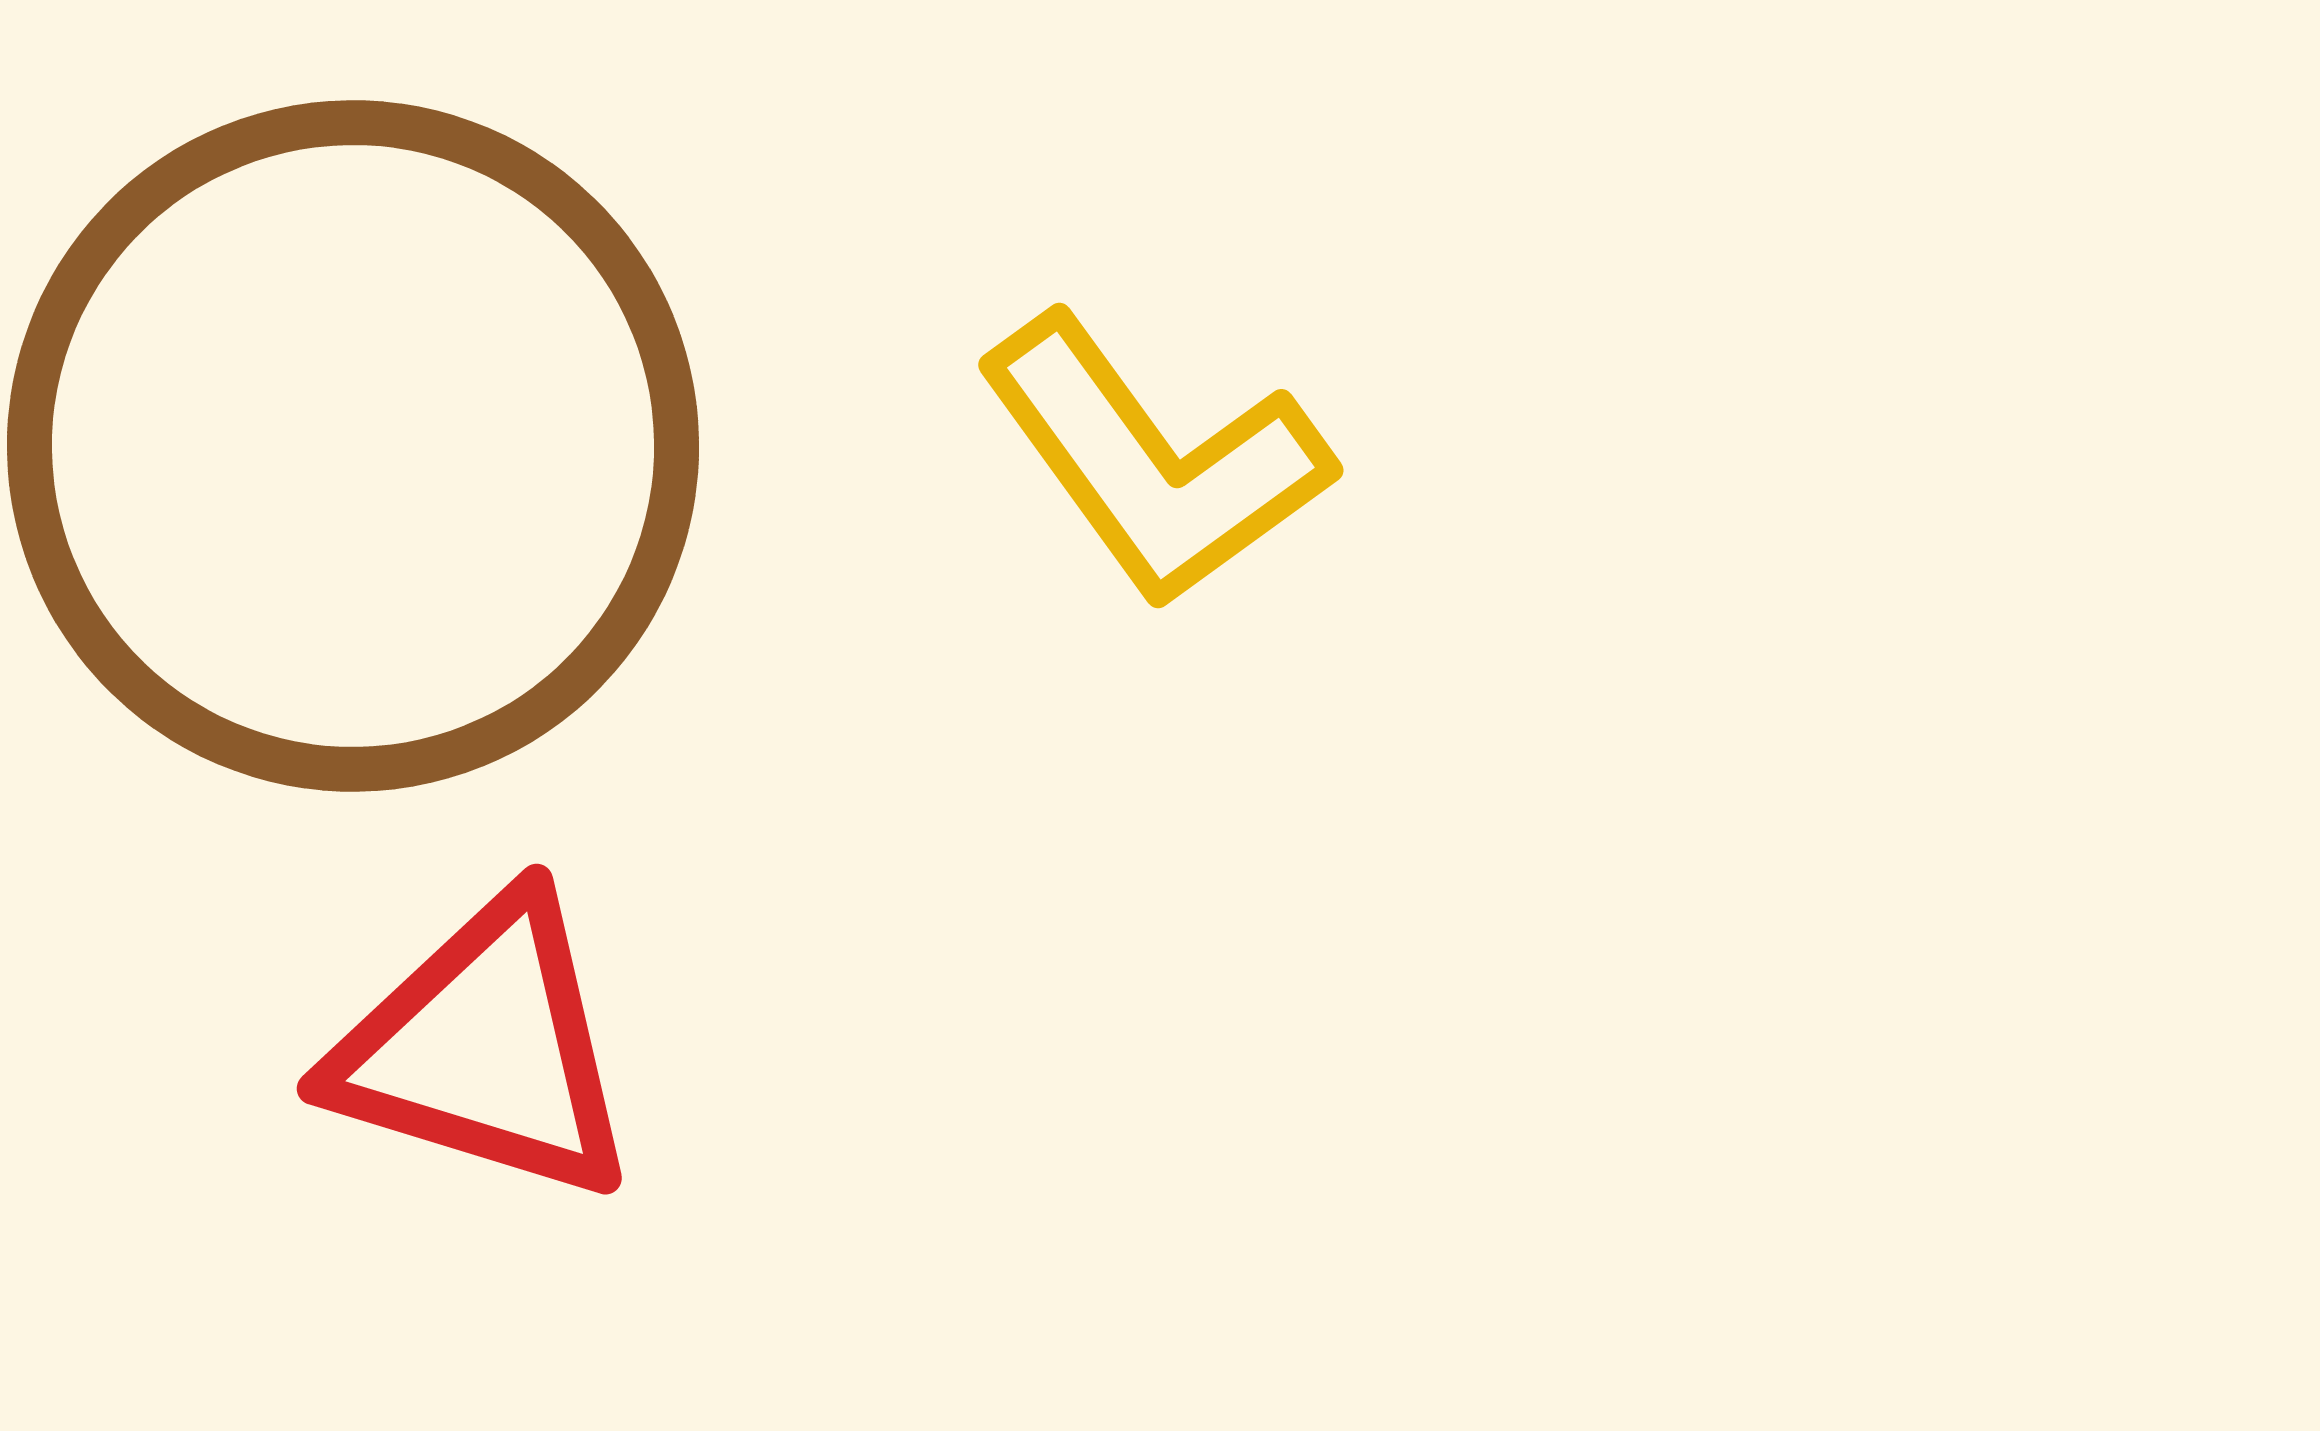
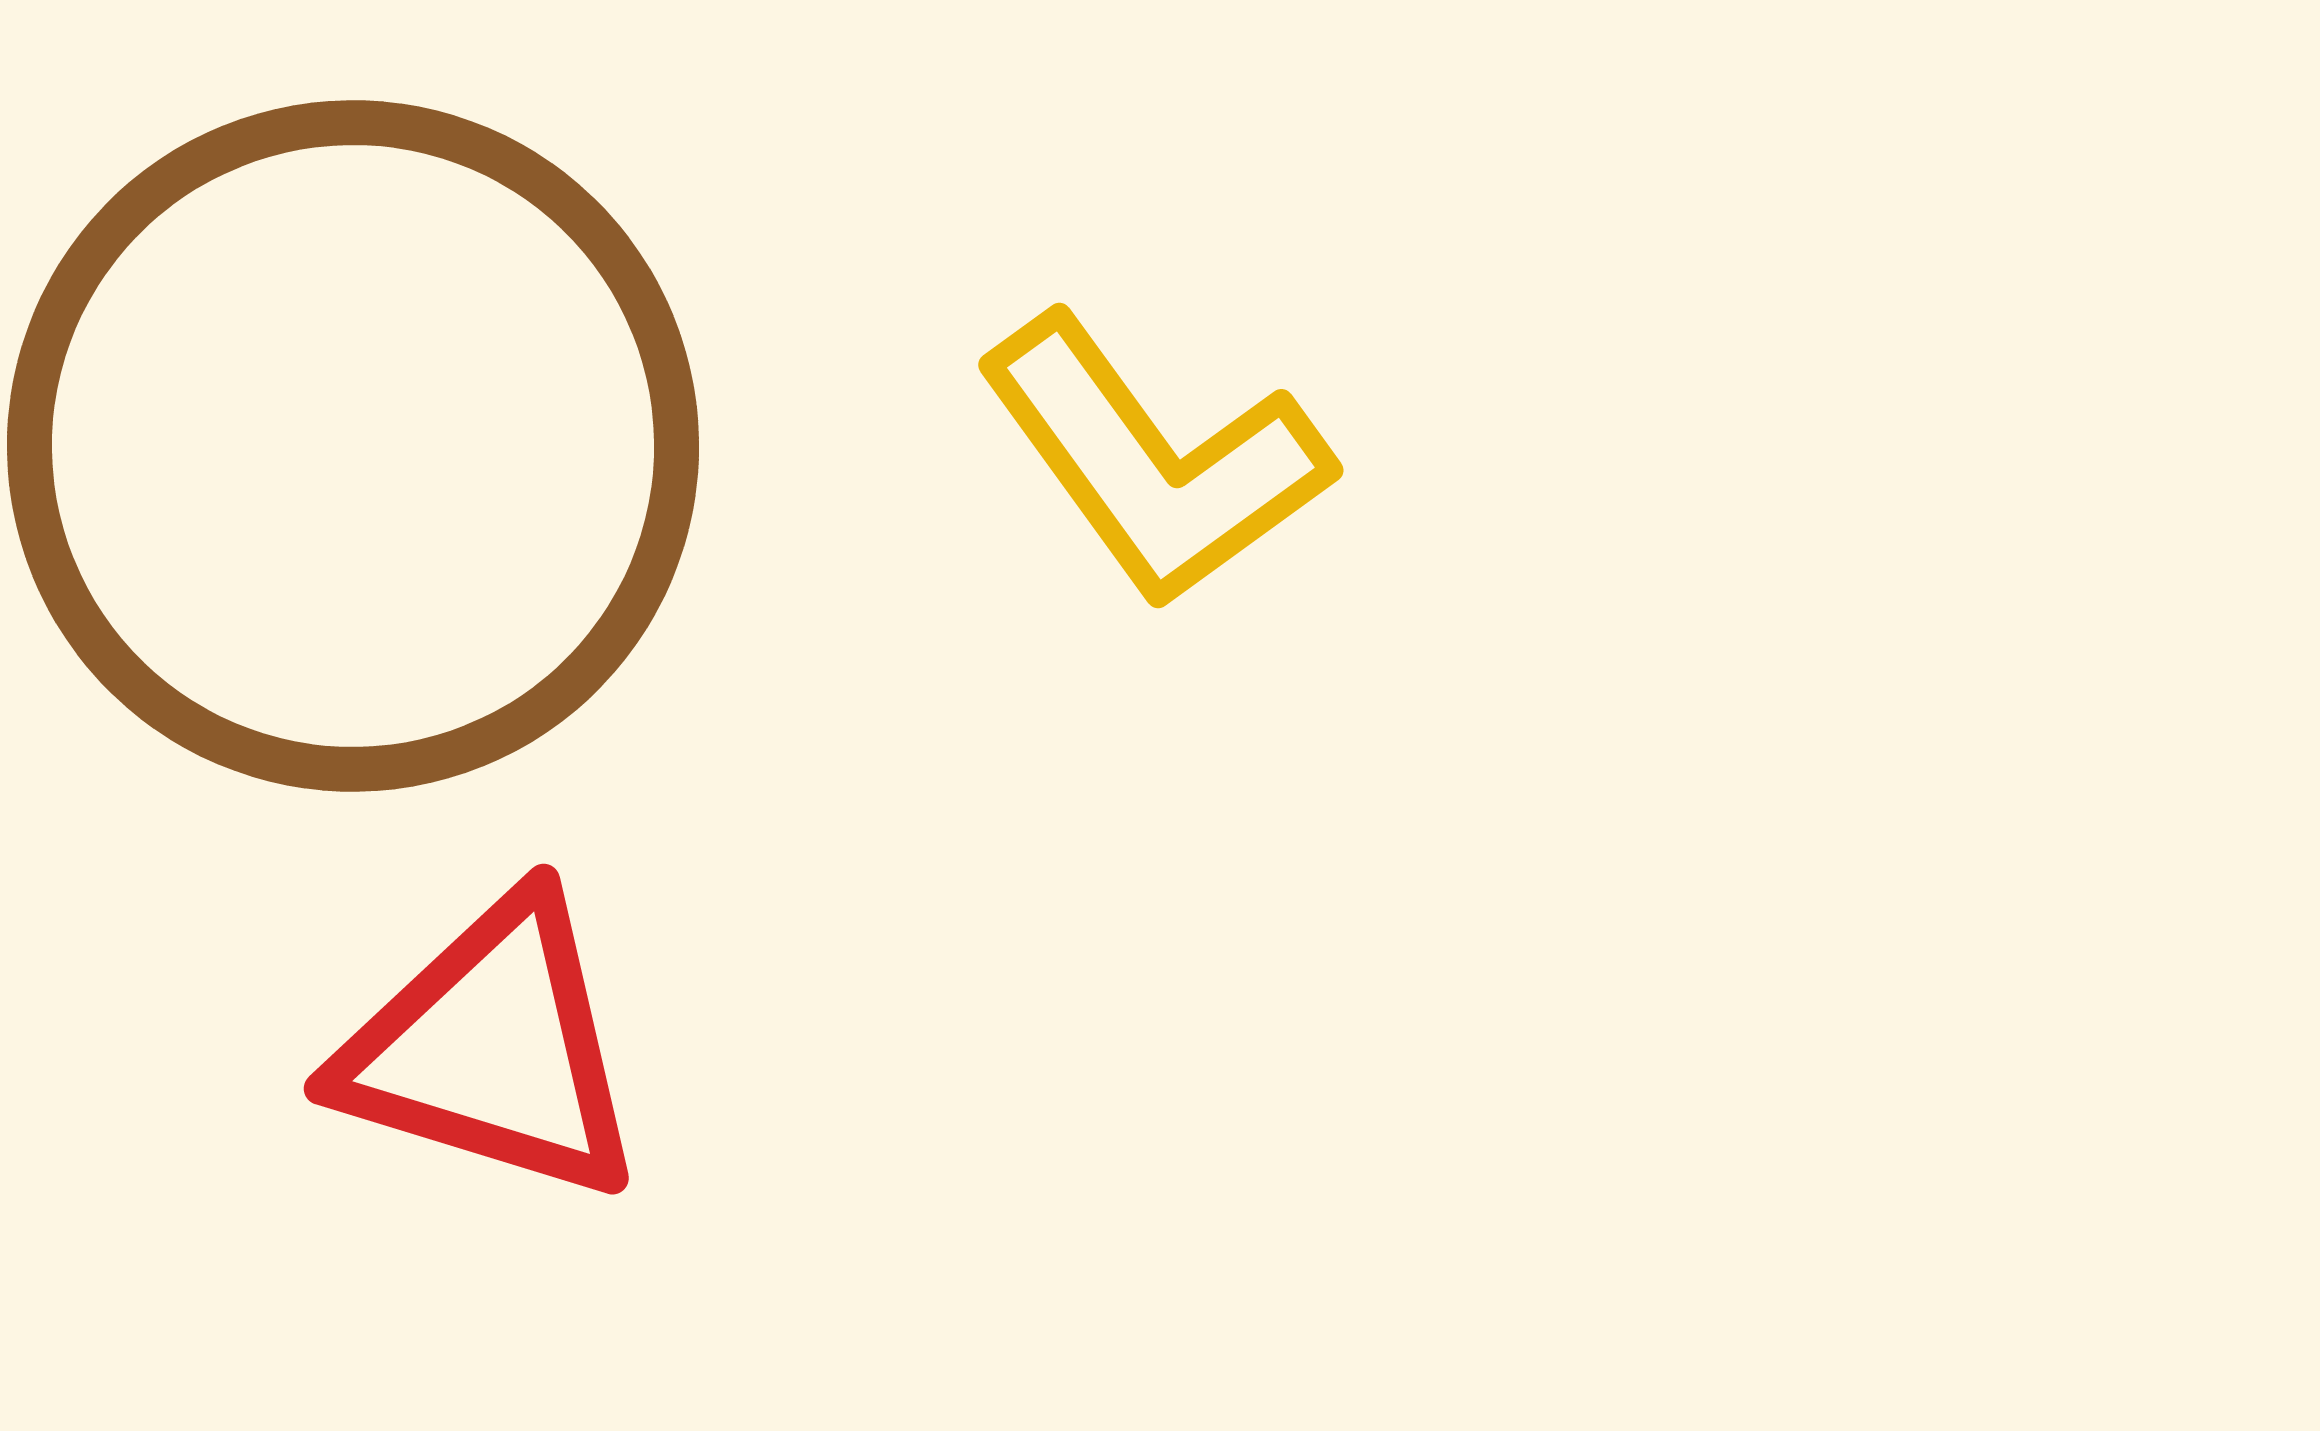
red triangle: moved 7 px right
